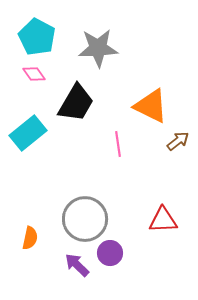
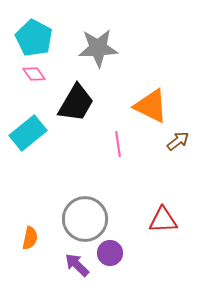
cyan pentagon: moved 3 px left, 1 px down
